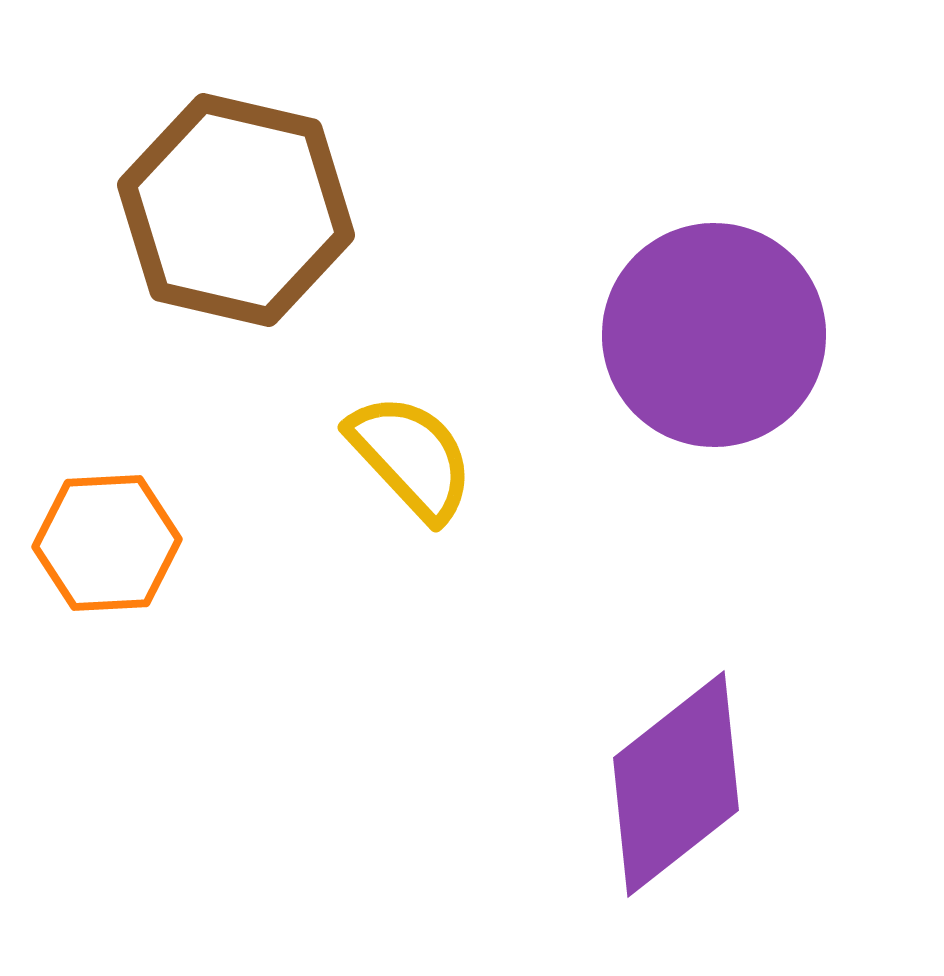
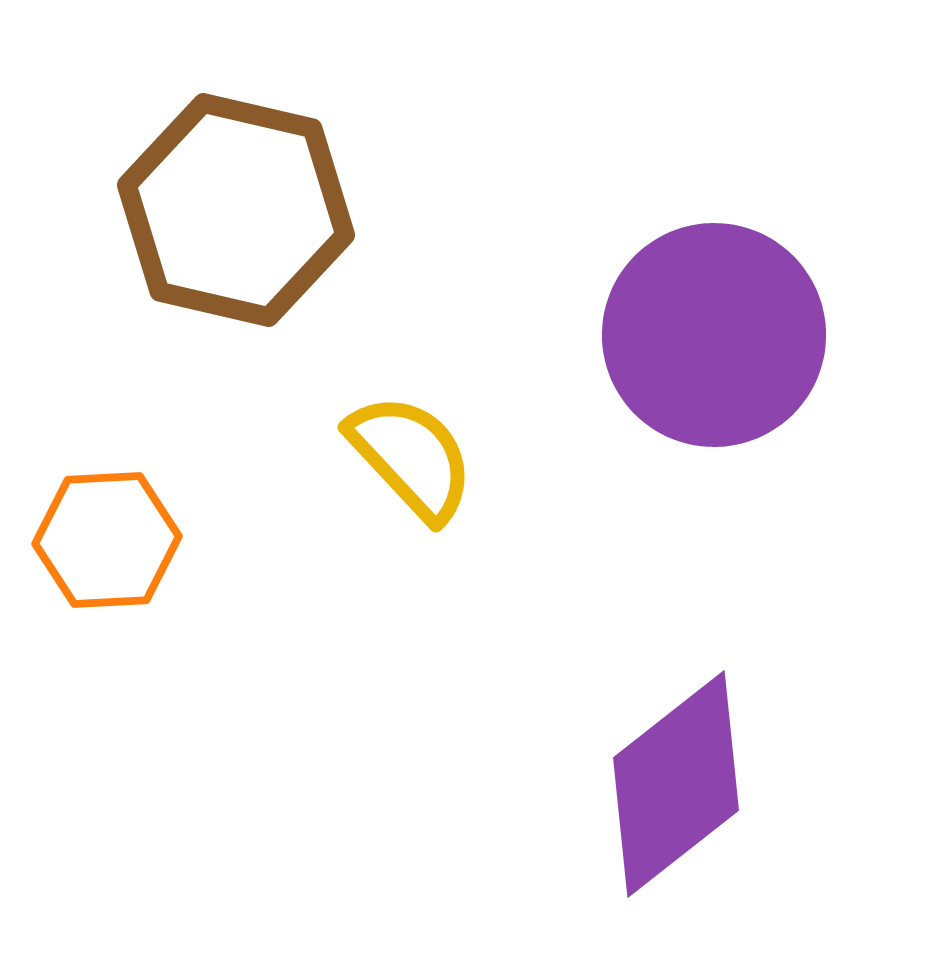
orange hexagon: moved 3 px up
